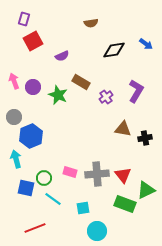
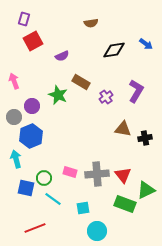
purple circle: moved 1 px left, 19 px down
